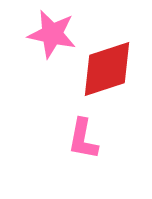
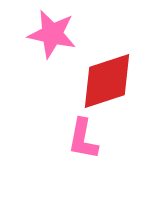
red diamond: moved 12 px down
